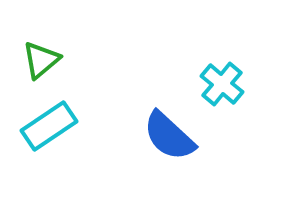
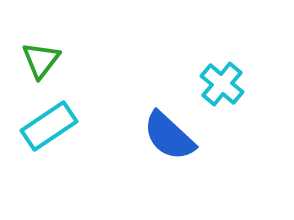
green triangle: rotated 12 degrees counterclockwise
